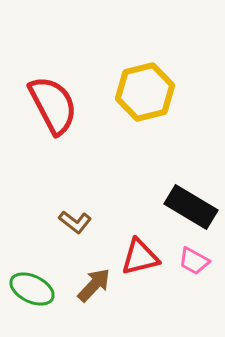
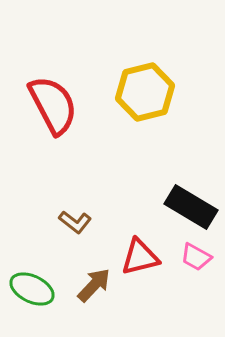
pink trapezoid: moved 2 px right, 4 px up
